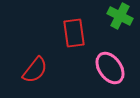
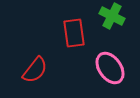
green cross: moved 8 px left
